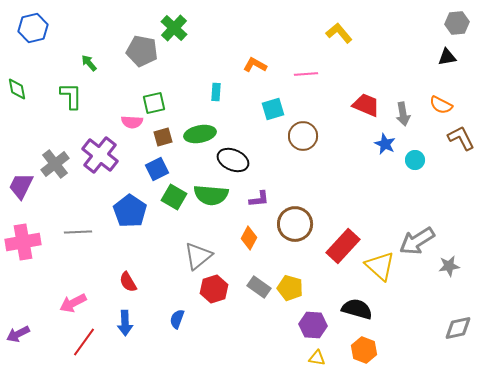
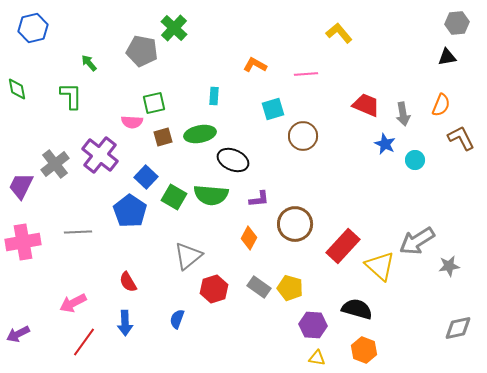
cyan rectangle at (216, 92): moved 2 px left, 4 px down
orange semicircle at (441, 105): rotated 95 degrees counterclockwise
blue square at (157, 169): moved 11 px left, 8 px down; rotated 20 degrees counterclockwise
gray triangle at (198, 256): moved 10 px left
